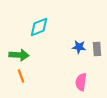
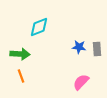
green arrow: moved 1 px right, 1 px up
pink semicircle: rotated 36 degrees clockwise
